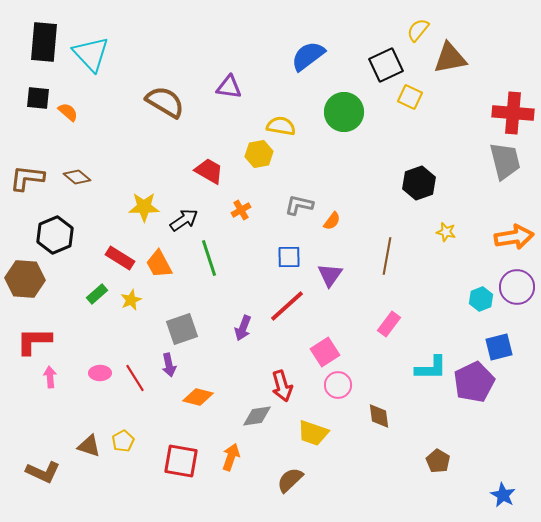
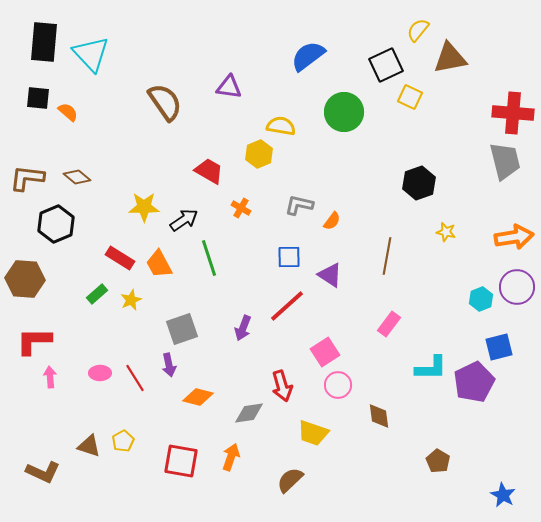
brown semicircle at (165, 102): rotated 24 degrees clockwise
yellow hexagon at (259, 154): rotated 12 degrees counterclockwise
orange cross at (241, 210): moved 2 px up; rotated 30 degrees counterclockwise
black hexagon at (55, 235): moved 1 px right, 11 px up
purple triangle at (330, 275): rotated 32 degrees counterclockwise
gray diamond at (257, 416): moved 8 px left, 3 px up
